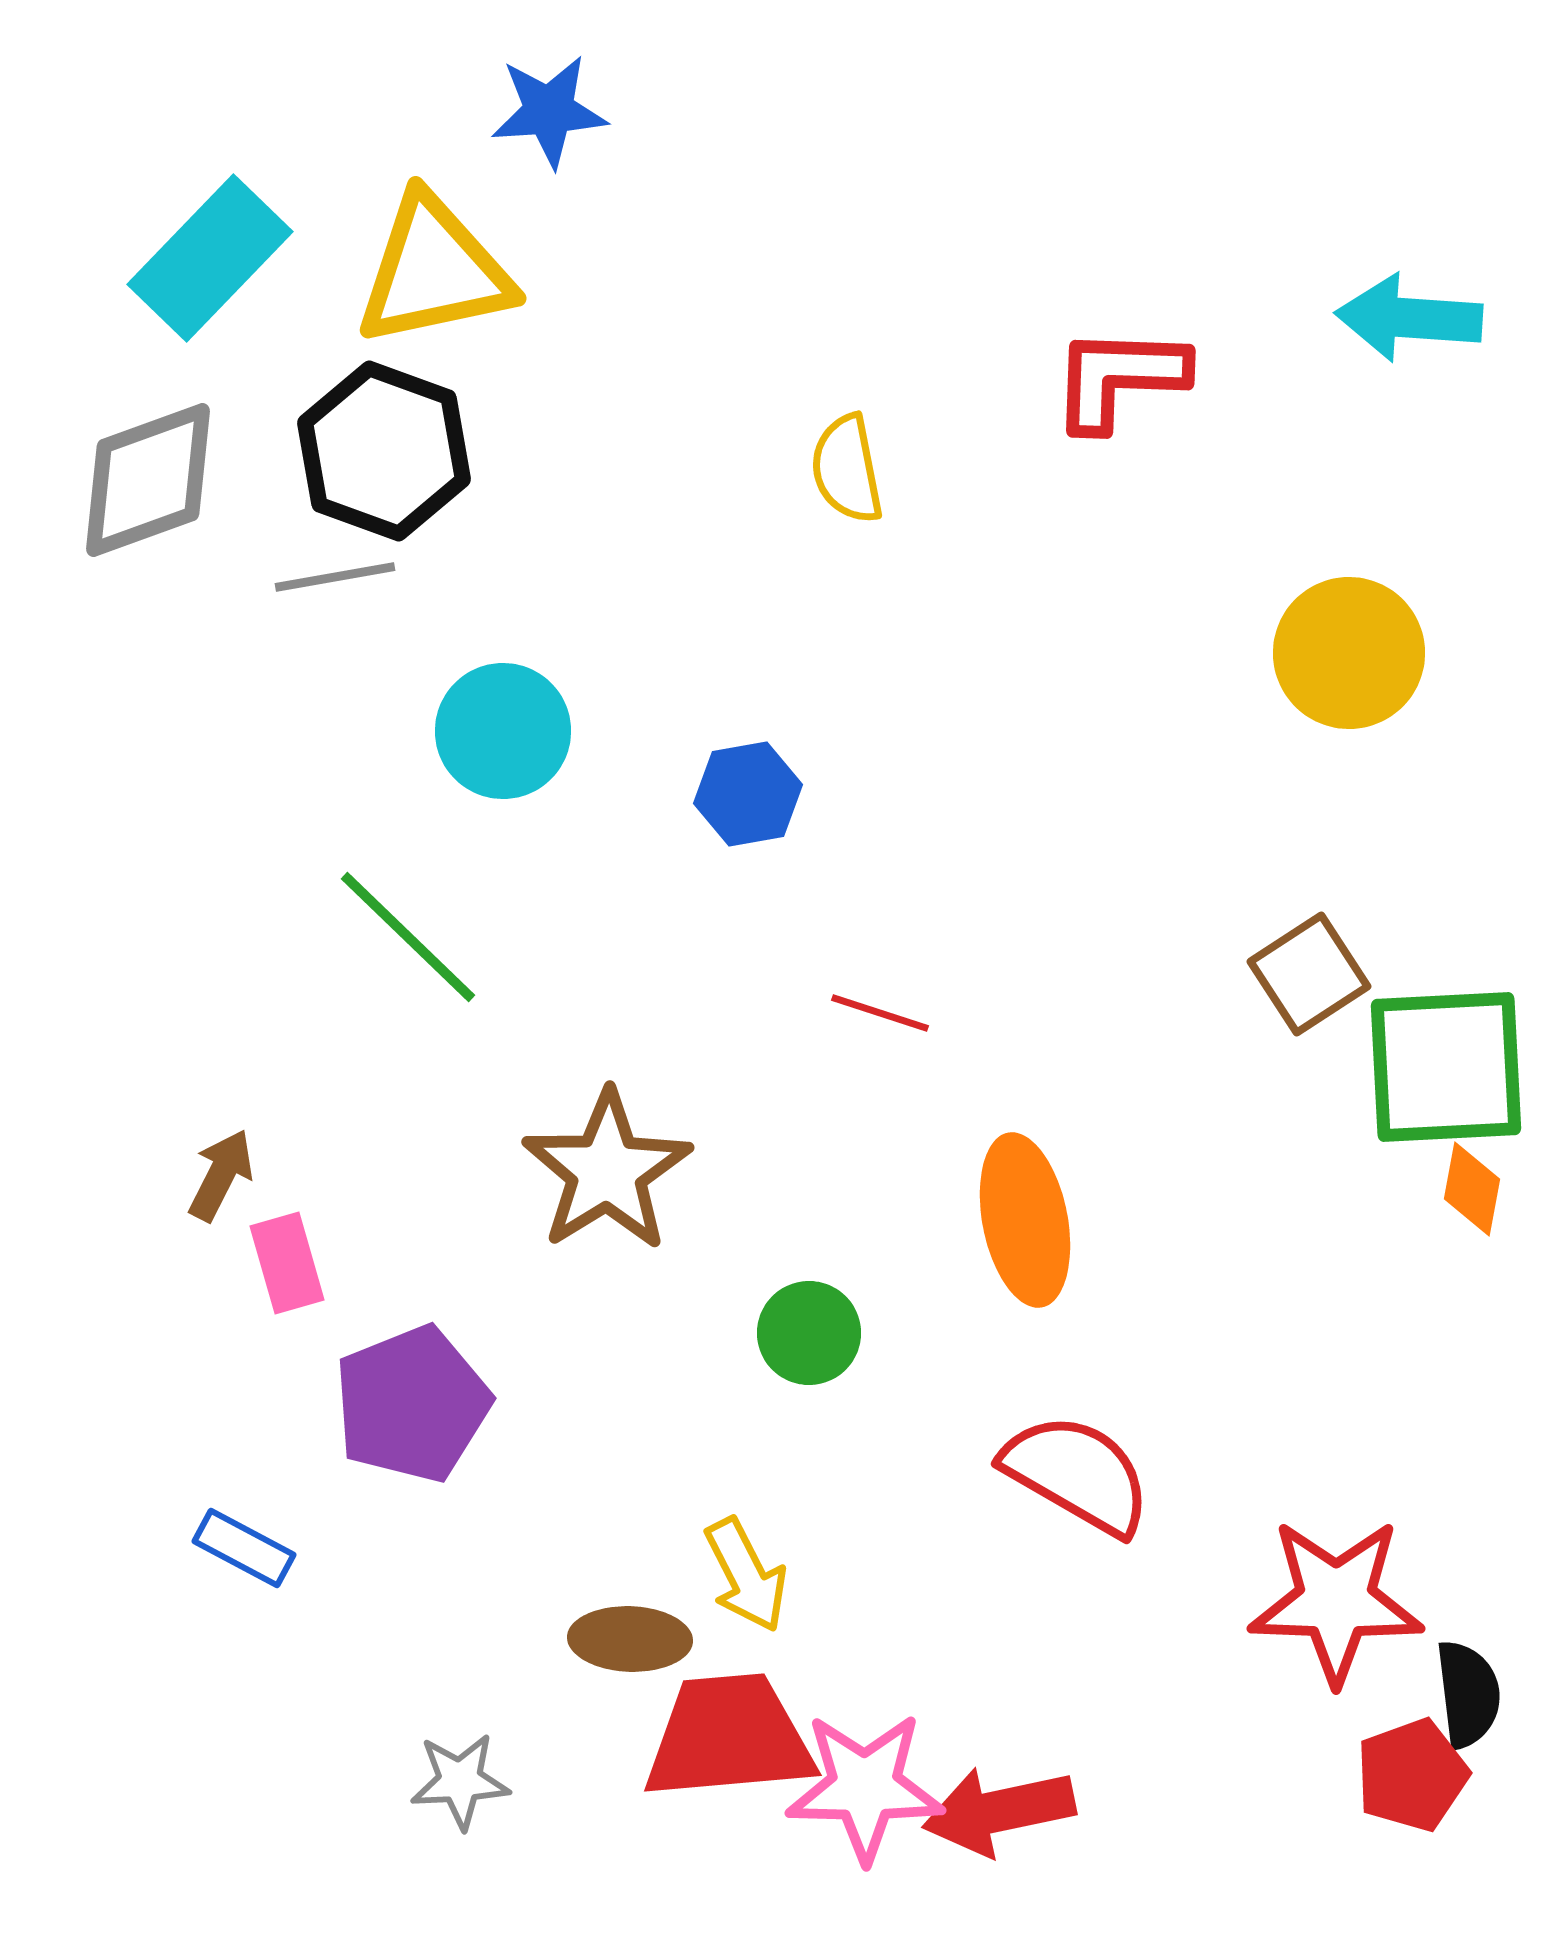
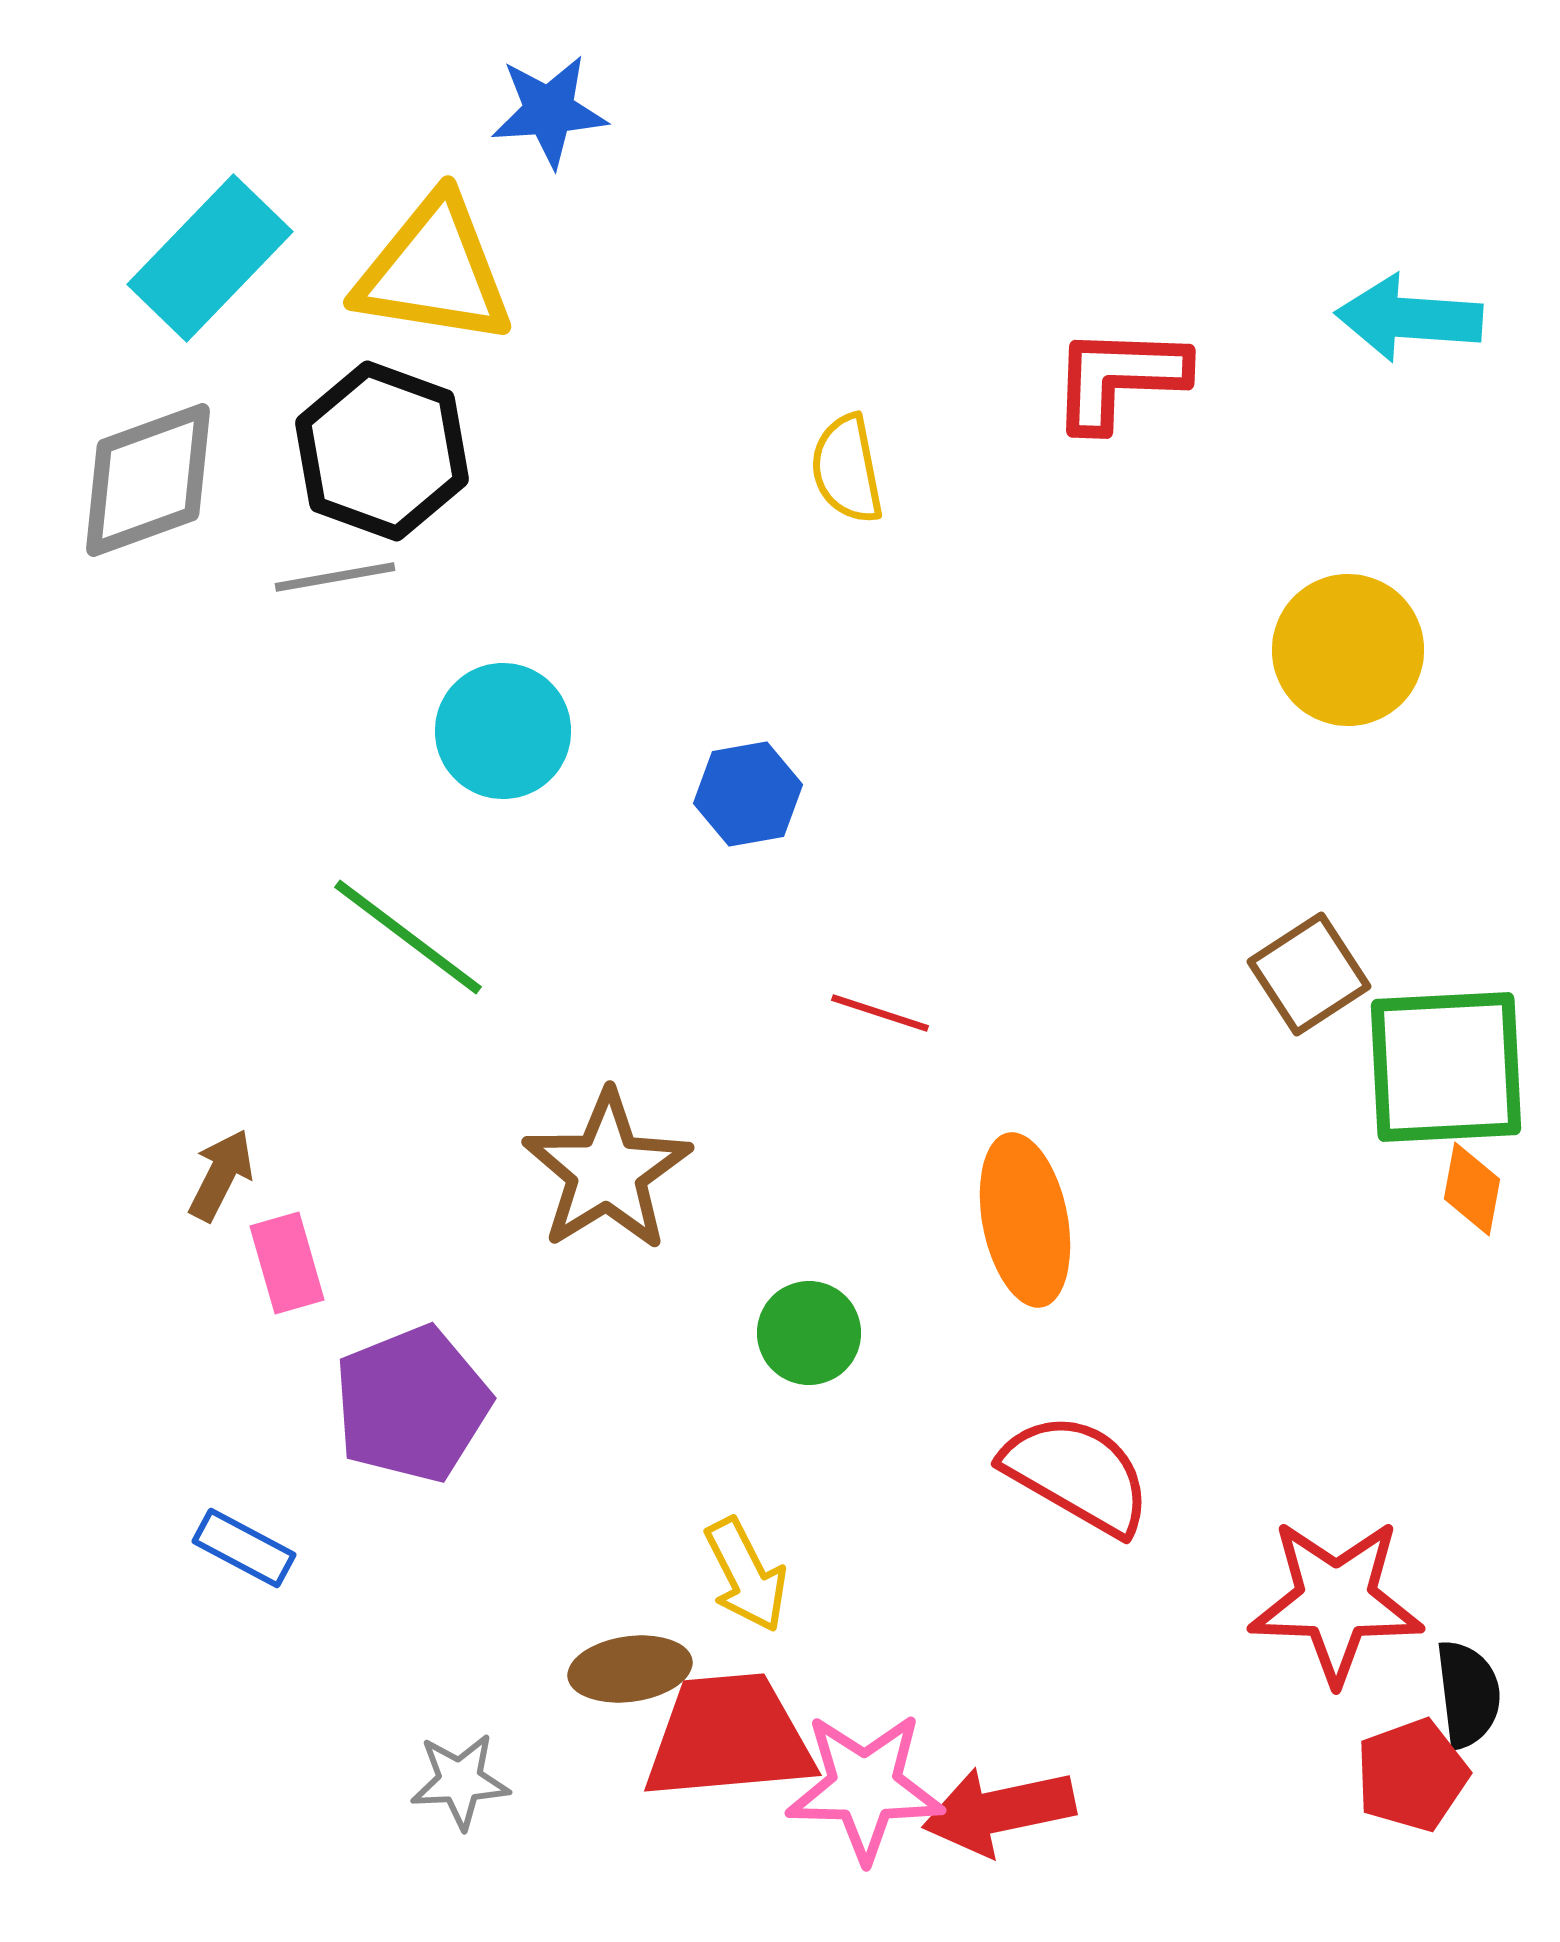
yellow triangle: rotated 21 degrees clockwise
black hexagon: moved 2 px left
yellow circle: moved 1 px left, 3 px up
green line: rotated 7 degrees counterclockwise
brown ellipse: moved 30 px down; rotated 10 degrees counterclockwise
